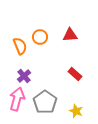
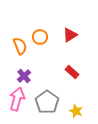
red triangle: rotated 28 degrees counterclockwise
red rectangle: moved 3 px left, 2 px up
gray pentagon: moved 2 px right
